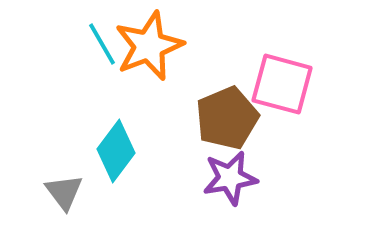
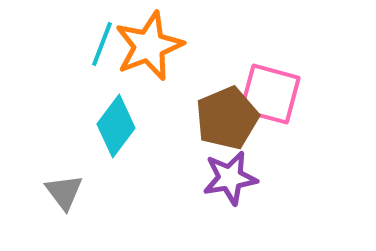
cyan line: rotated 51 degrees clockwise
pink square: moved 12 px left, 10 px down
cyan diamond: moved 25 px up
